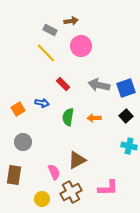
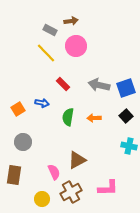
pink circle: moved 5 px left
